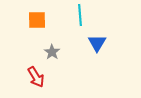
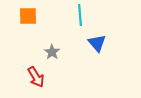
orange square: moved 9 px left, 4 px up
blue triangle: rotated 12 degrees counterclockwise
